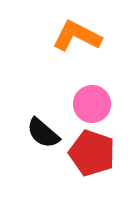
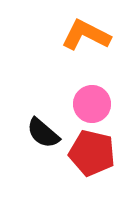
orange L-shape: moved 9 px right, 1 px up
red pentagon: rotated 6 degrees counterclockwise
